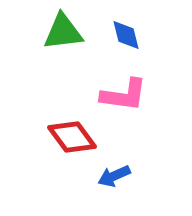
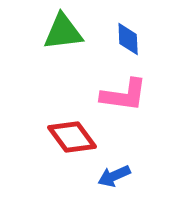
blue diamond: moved 2 px right, 4 px down; rotated 12 degrees clockwise
